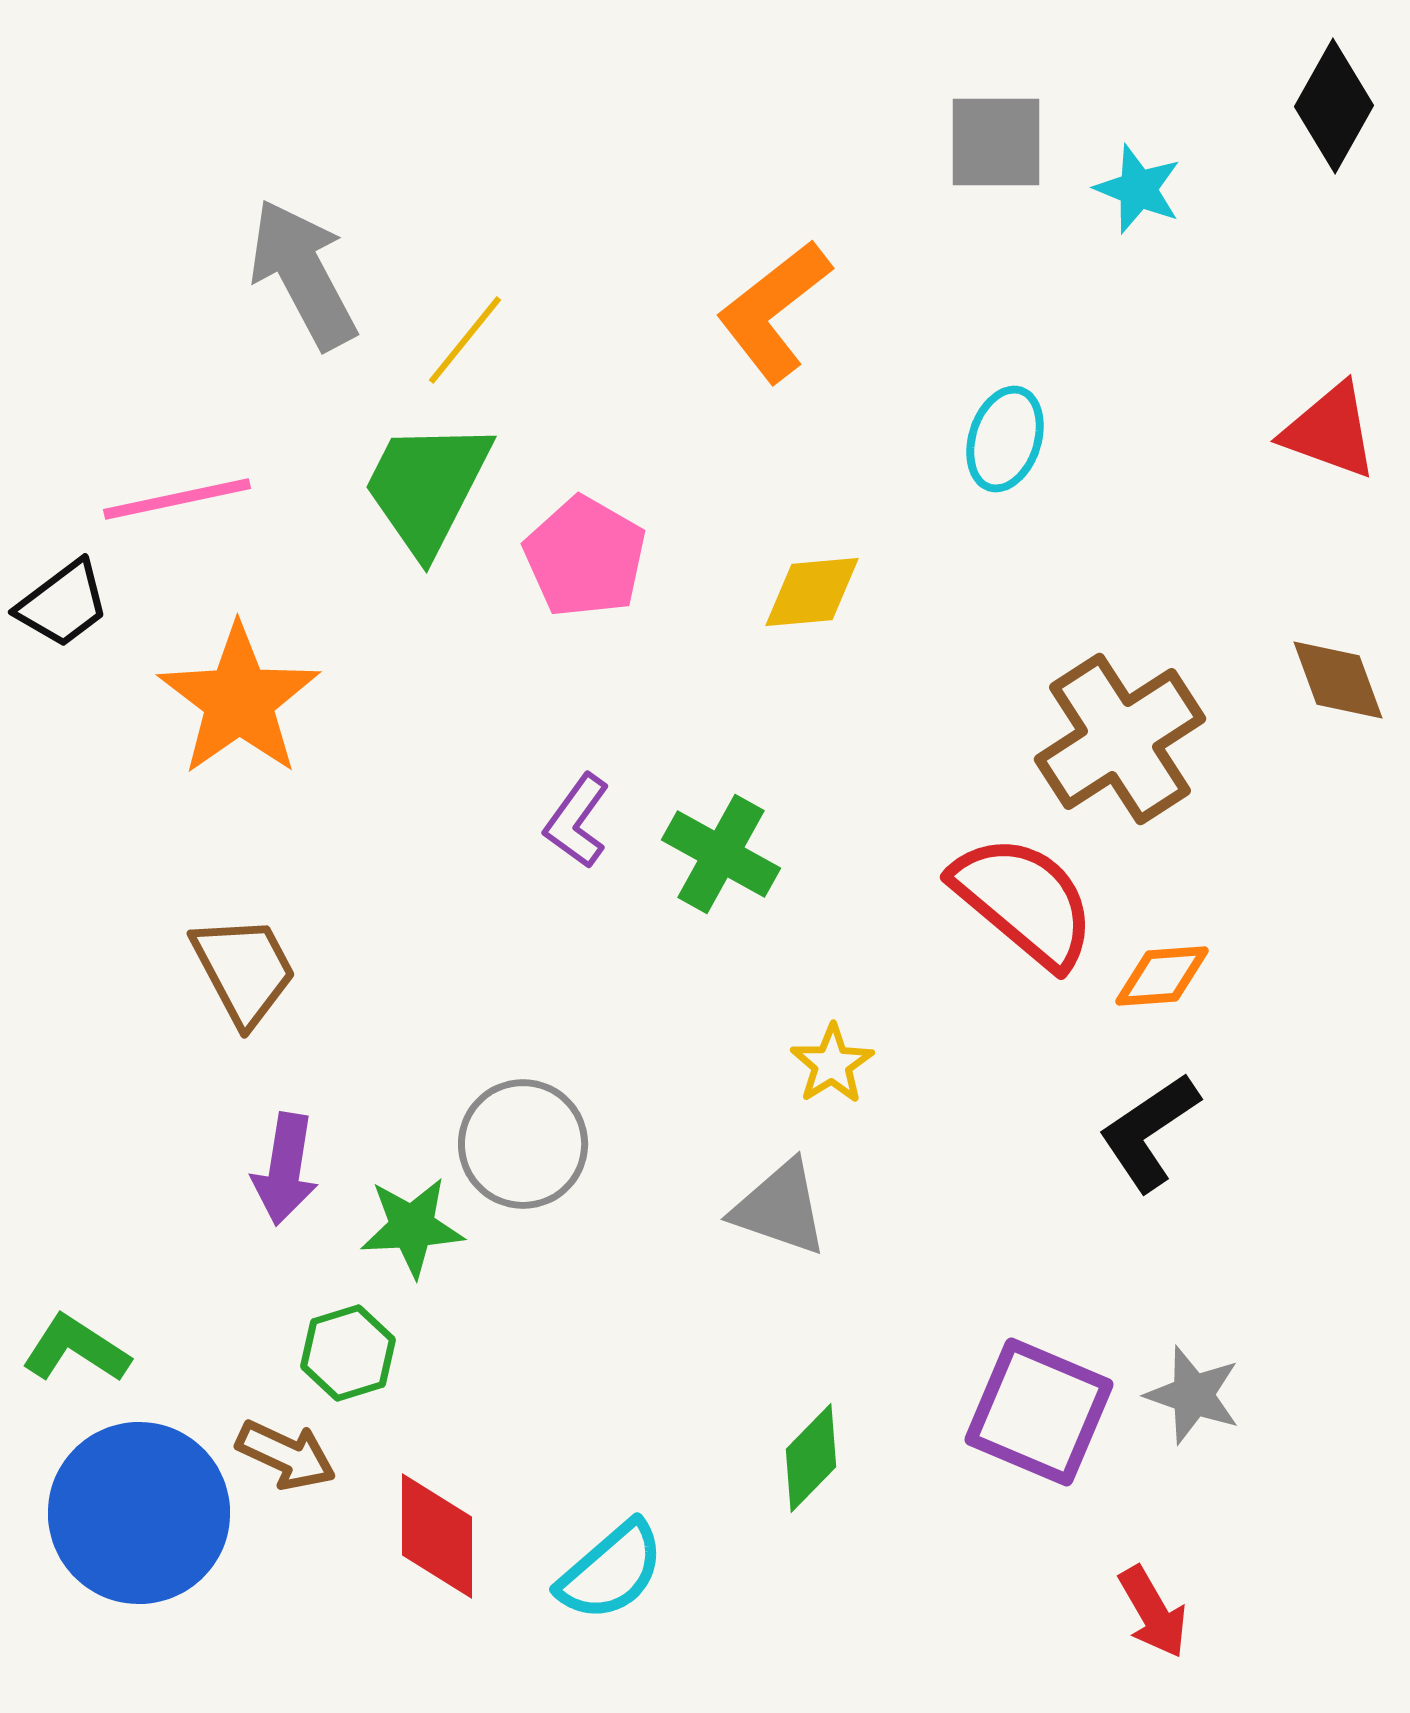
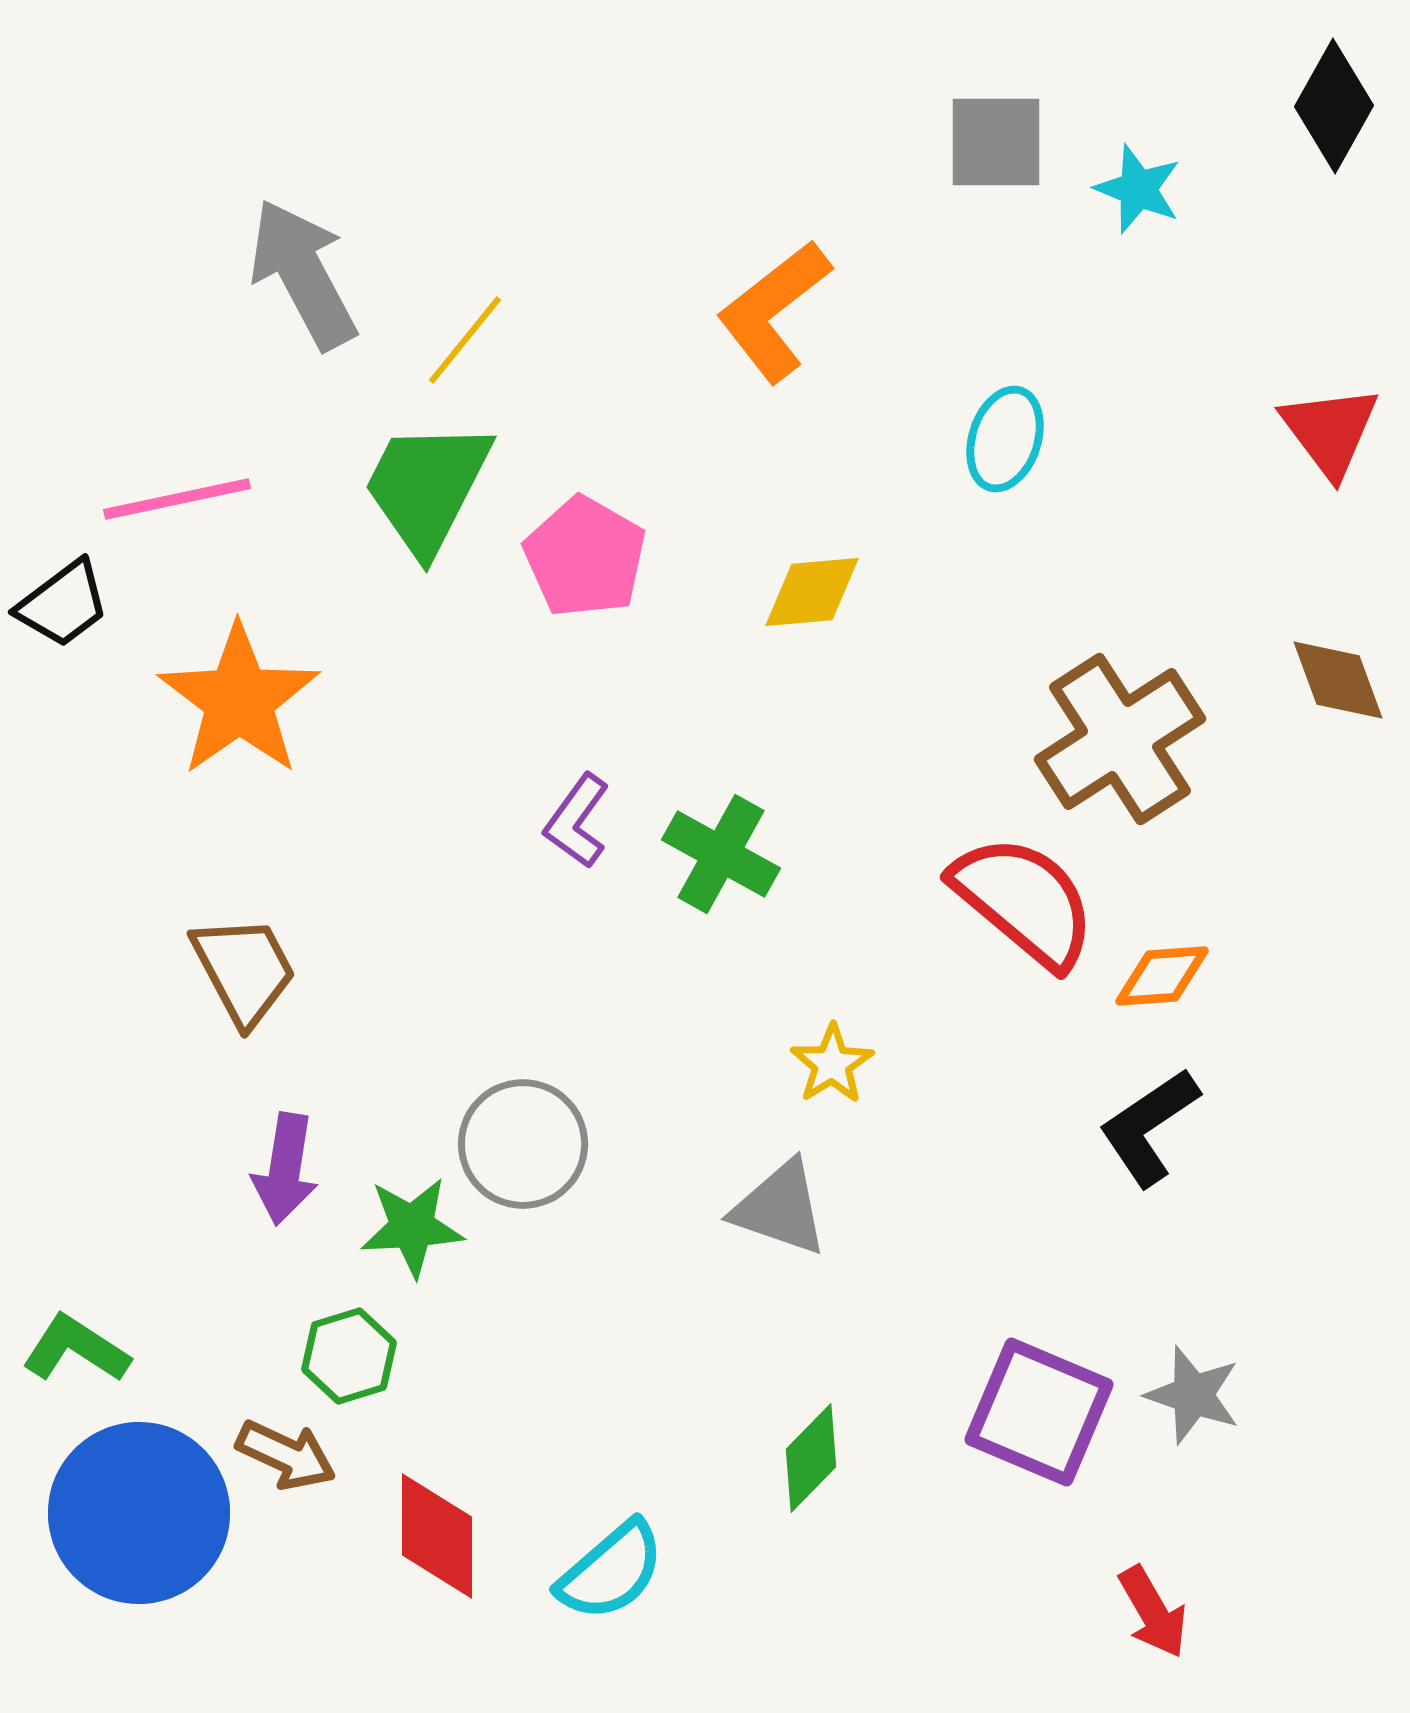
red triangle: rotated 33 degrees clockwise
black L-shape: moved 5 px up
green hexagon: moved 1 px right, 3 px down
